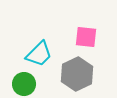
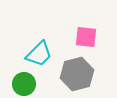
gray hexagon: rotated 12 degrees clockwise
